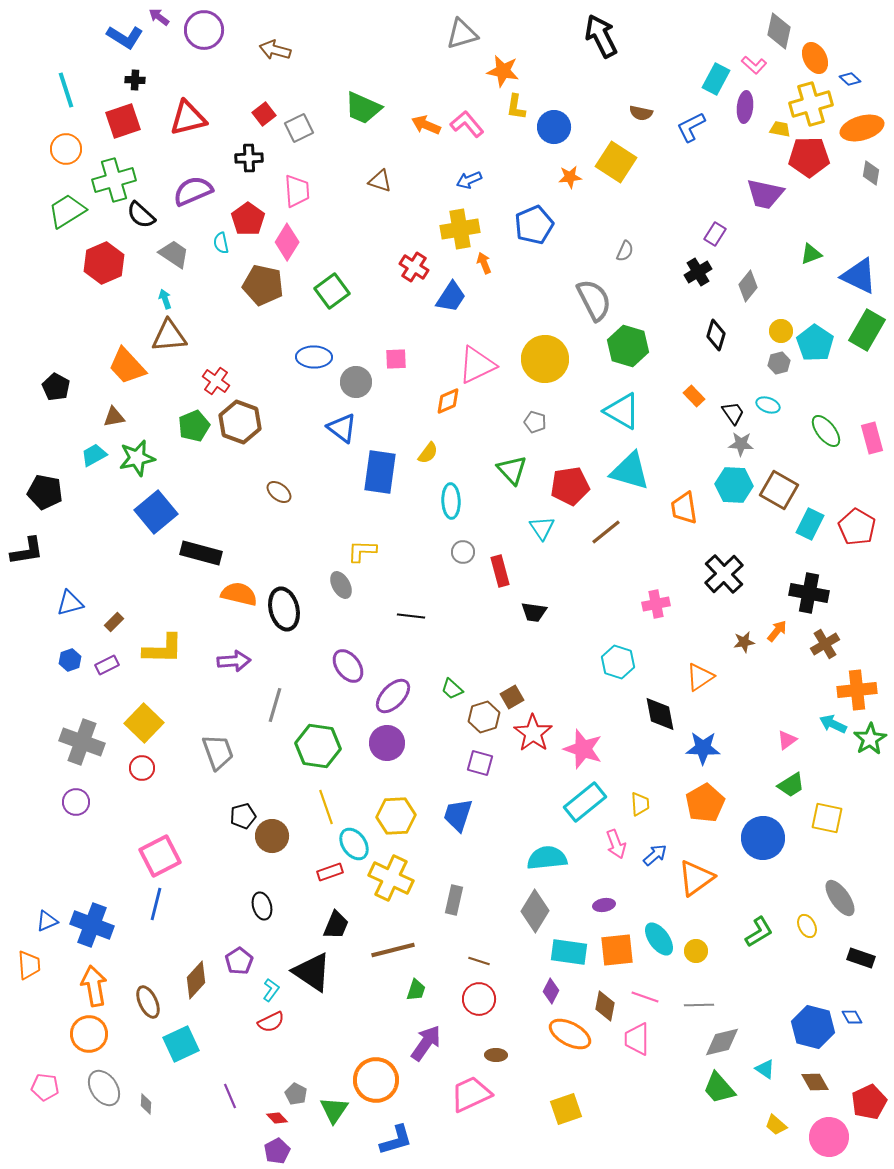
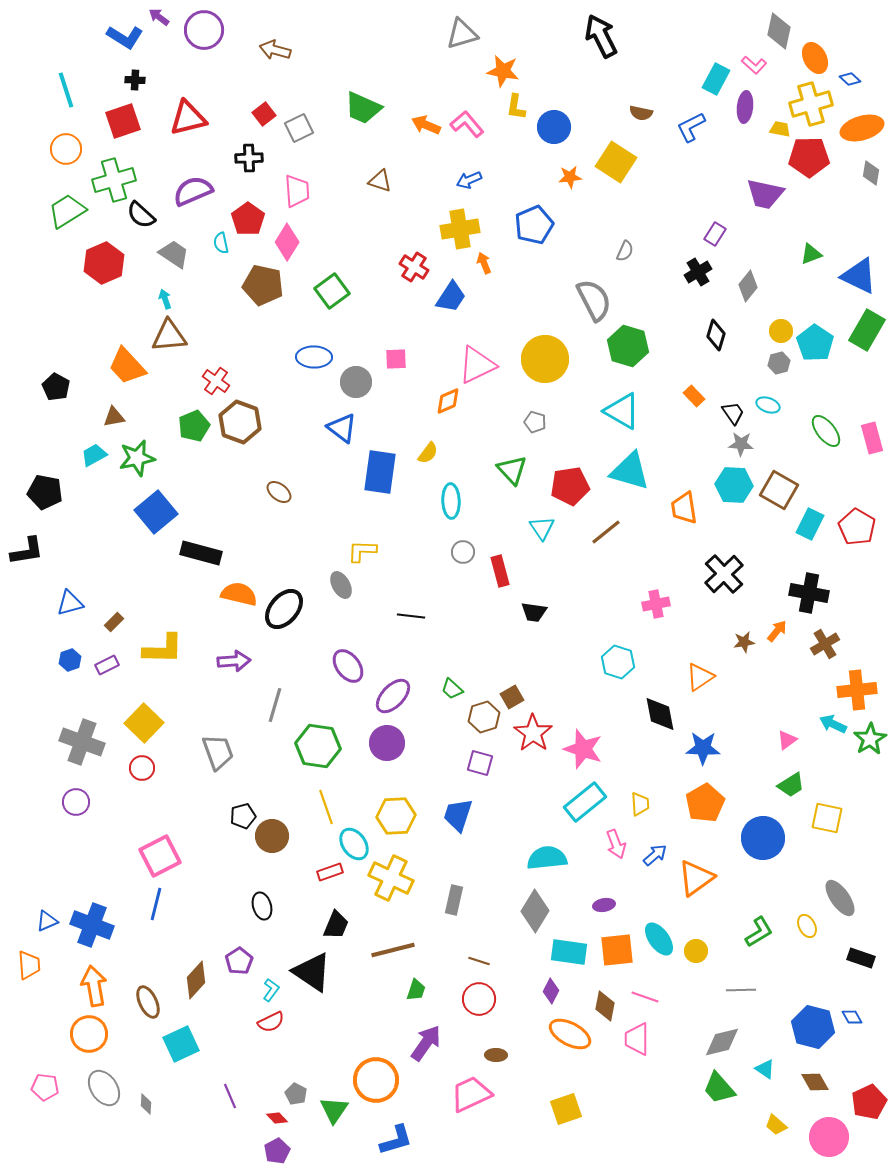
black ellipse at (284, 609): rotated 54 degrees clockwise
gray line at (699, 1005): moved 42 px right, 15 px up
